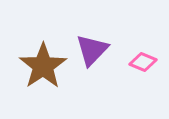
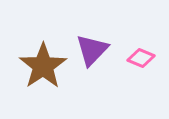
pink diamond: moved 2 px left, 4 px up
